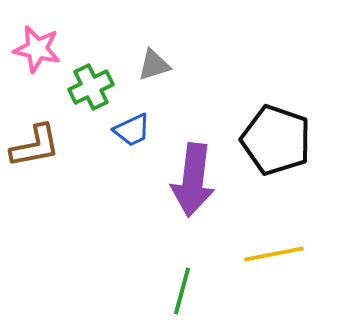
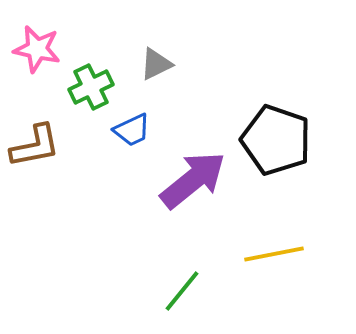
gray triangle: moved 2 px right, 1 px up; rotated 9 degrees counterclockwise
purple arrow: rotated 136 degrees counterclockwise
green line: rotated 24 degrees clockwise
